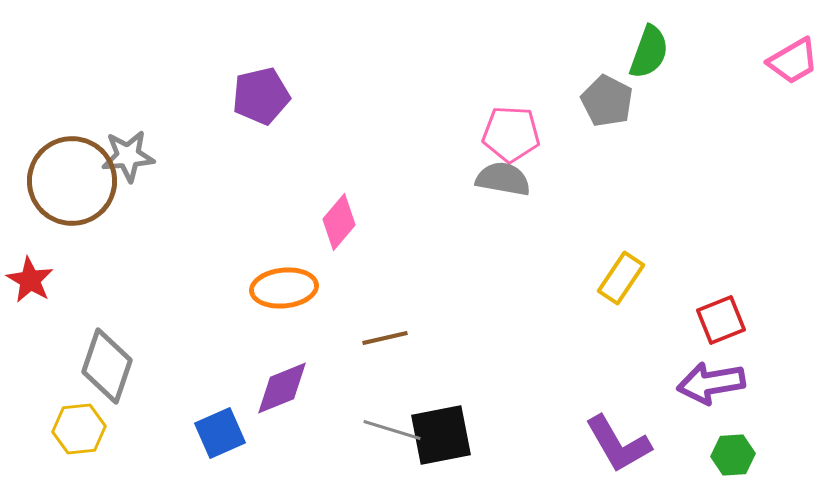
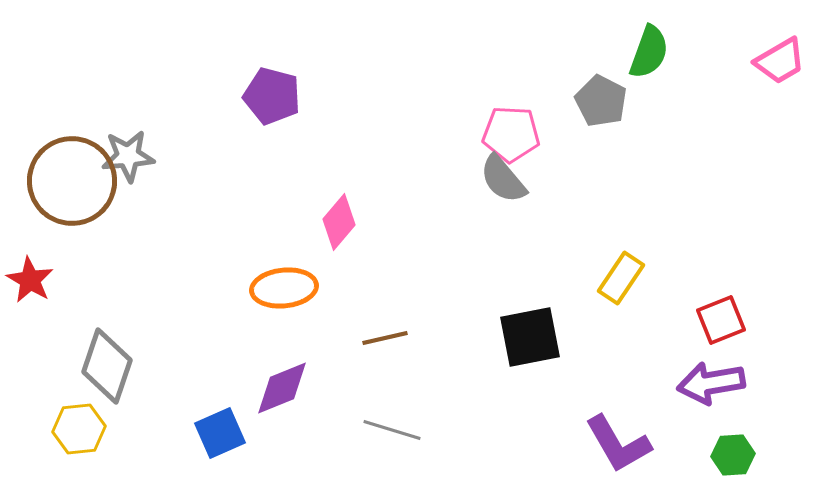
pink trapezoid: moved 13 px left
purple pentagon: moved 11 px right; rotated 28 degrees clockwise
gray pentagon: moved 6 px left
gray semicircle: rotated 140 degrees counterclockwise
black square: moved 89 px right, 98 px up
